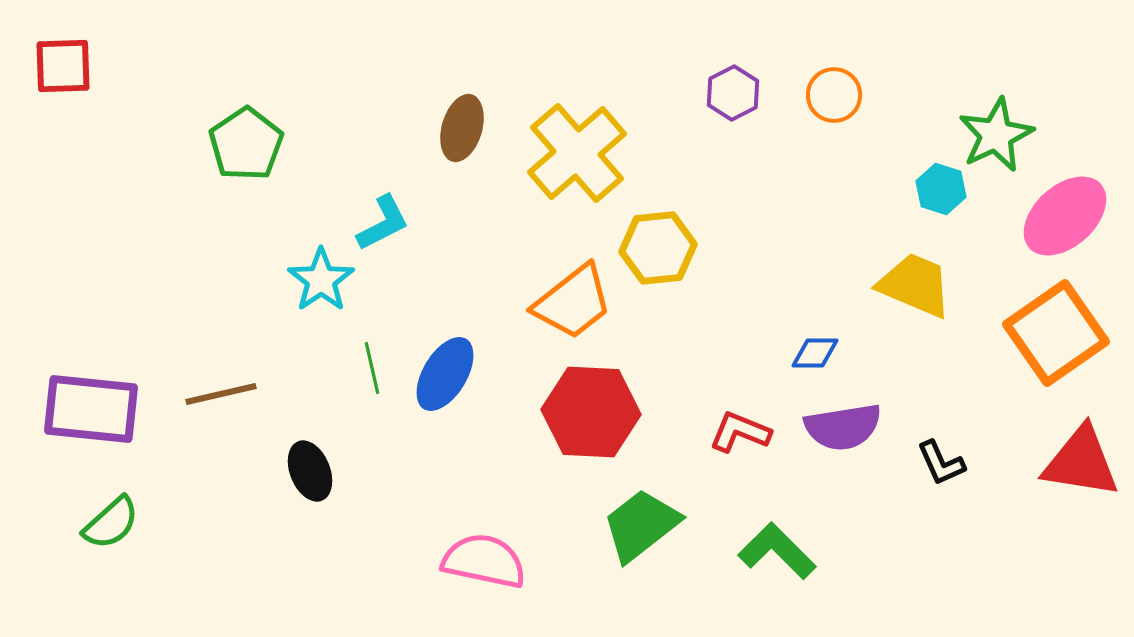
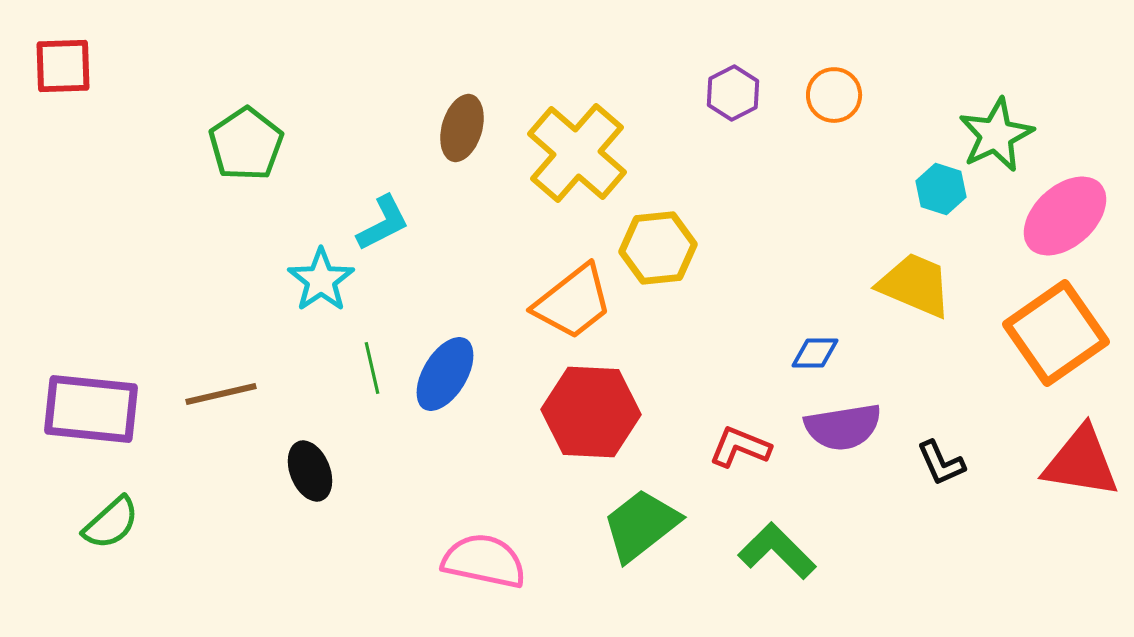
yellow cross: rotated 8 degrees counterclockwise
red L-shape: moved 15 px down
